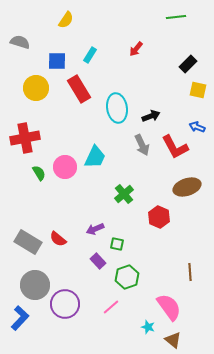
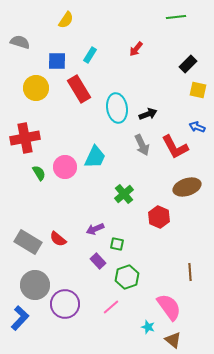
black arrow: moved 3 px left, 2 px up
